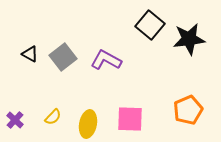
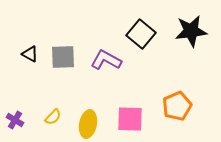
black square: moved 9 px left, 9 px down
black star: moved 2 px right, 8 px up
gray square: rotated 36 degrees clockwise
orange pentagon: moved 11 px left, 4 px up
purple cross: rotated 12 degrees counterclockwise
